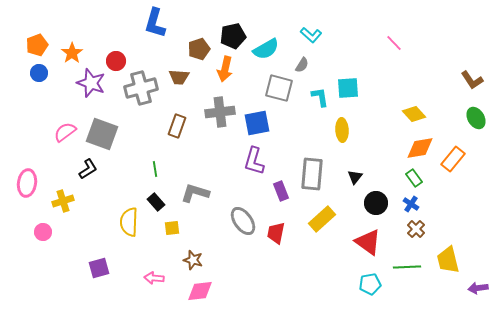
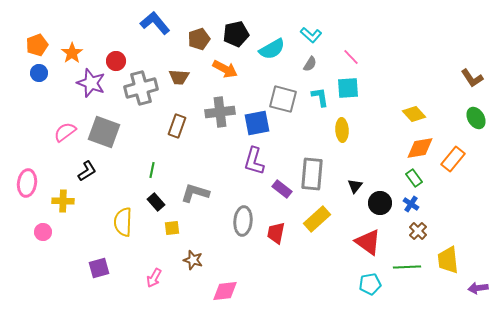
blue L-shape at (155, 23): rotated 124 degrees clockwise
black pentagon at (233, 36): moved 3 px right, 2 px up
pink line at (394, 43): moved 43 px left, 14 px down
brown pentagon at (199, 49): moved 10 px up
cyan semicircle at (266, 49): moved 6 px right
gray semicircle at (302, 65): moved 8 px right, 1 px up
orange arrow at (225, 69): rotated 75 degrees counterclockwise
brown L-shape at (472, 80): moved 2 px up
gray square at (279, 88): moved 4 px right, 11 px down
gray square at (102, 134): moved 2 px right, 2 px up
black L-shape at (88, 169): moved 1 px left, 2 px down
green line at (155, 169): moved 3 px left, 1 px down; rotated 21 degrees clockwise
black triangle at (355, 177): moved 9 px down
purple rectangle at (281, 191): moved 1 px right, 2 px up; rotated 30 degrees counterclockwise
yellow cross at (63, 201): rotated 20 degrees clockwise
black circle at (376, 203): moved 4 px right
yellow rectangle at (322, 219): moved 5 px left
gray ellipse at (243, 221): rotated 40 degrees clockwise
yellow semicircle at (129, 222): moved 6 px left
brown cross at (416, 229): moved 2 px right, 2 px down
yellow trapezoid at (448, 260): rotated 8 degrees clockwise
pink arrow at (154, 278): rotated 66 degrees counterclockwise
pink diamond at (200, 291): moved 25 px right
